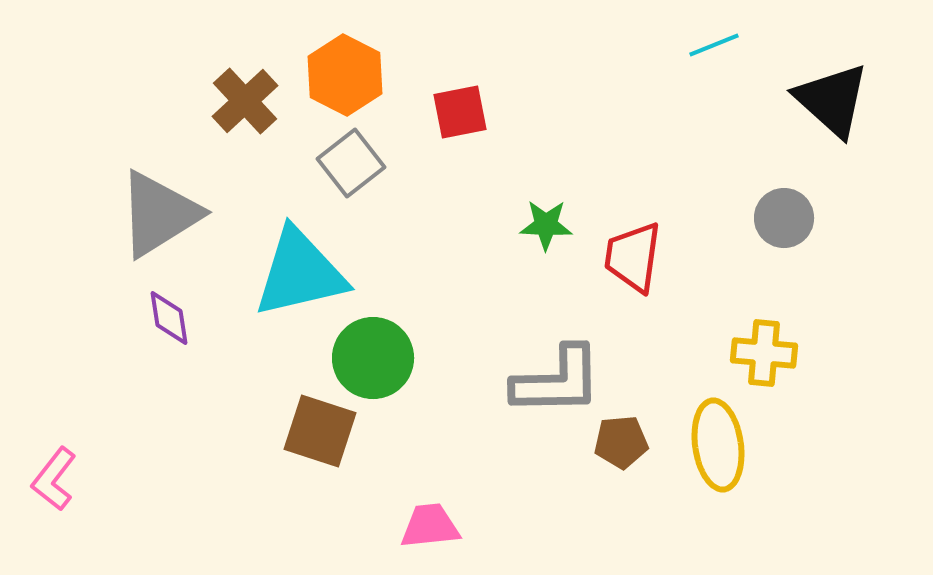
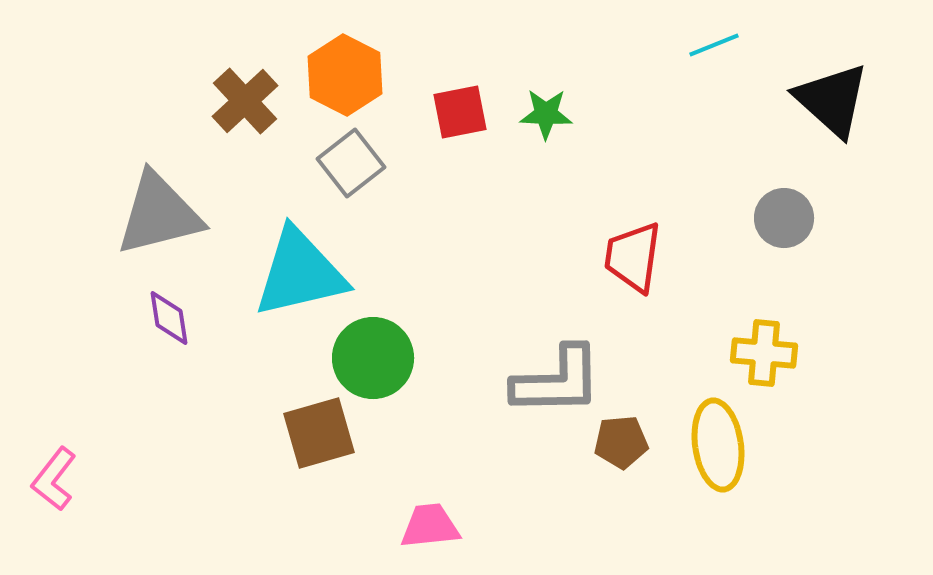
gray triangle: rotated 18 degrees clockwise
green star: moved 111 px up
brown square: moved 1 px left, 2 px down; rotated 34 degrees counterclockwise
